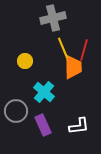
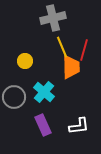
yellow line: moved 1 px left, 1 px up
orange trapezoid: moved 2 px left
gray circle: moved 2 px left, 14 px up
